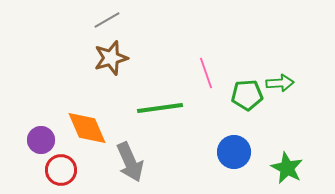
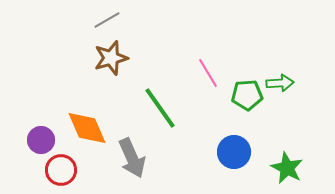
pink line: moved 2 px right; rotated 12 degrees counterclockwise
green line: rotated 63 degrees clockwise
gray arrow: moved 2 px right, 4 px up
